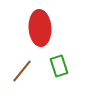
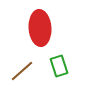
brown line: rotated 10 degrees clockwise
